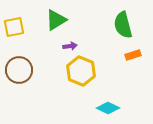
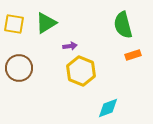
green triangle: moved 10 px left, 3 px down
yellow square: moved 3 px up; rotated 20 degrees clockwise
brown circle: moved 2 px up
cyan diamond: rotated 45 degrees counterclockwise
